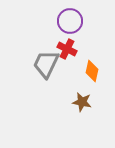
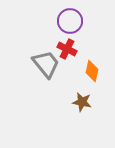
gray trapezoid: rotated 116 degrees clockwise
